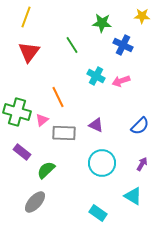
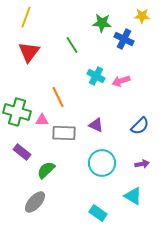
blue cross: moved 1 px right, 6 px up
pink triangle: rotated 40 degrees clockwise
purple arrow: rotated 48 degrees clockwise
